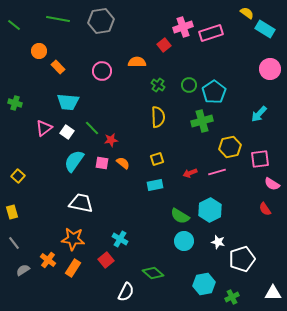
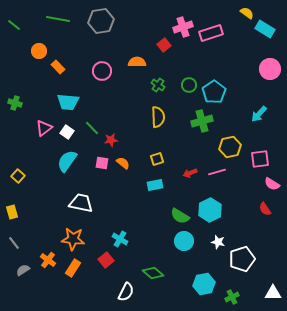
cyan semicircle at (74, 161): moved 7 px left
